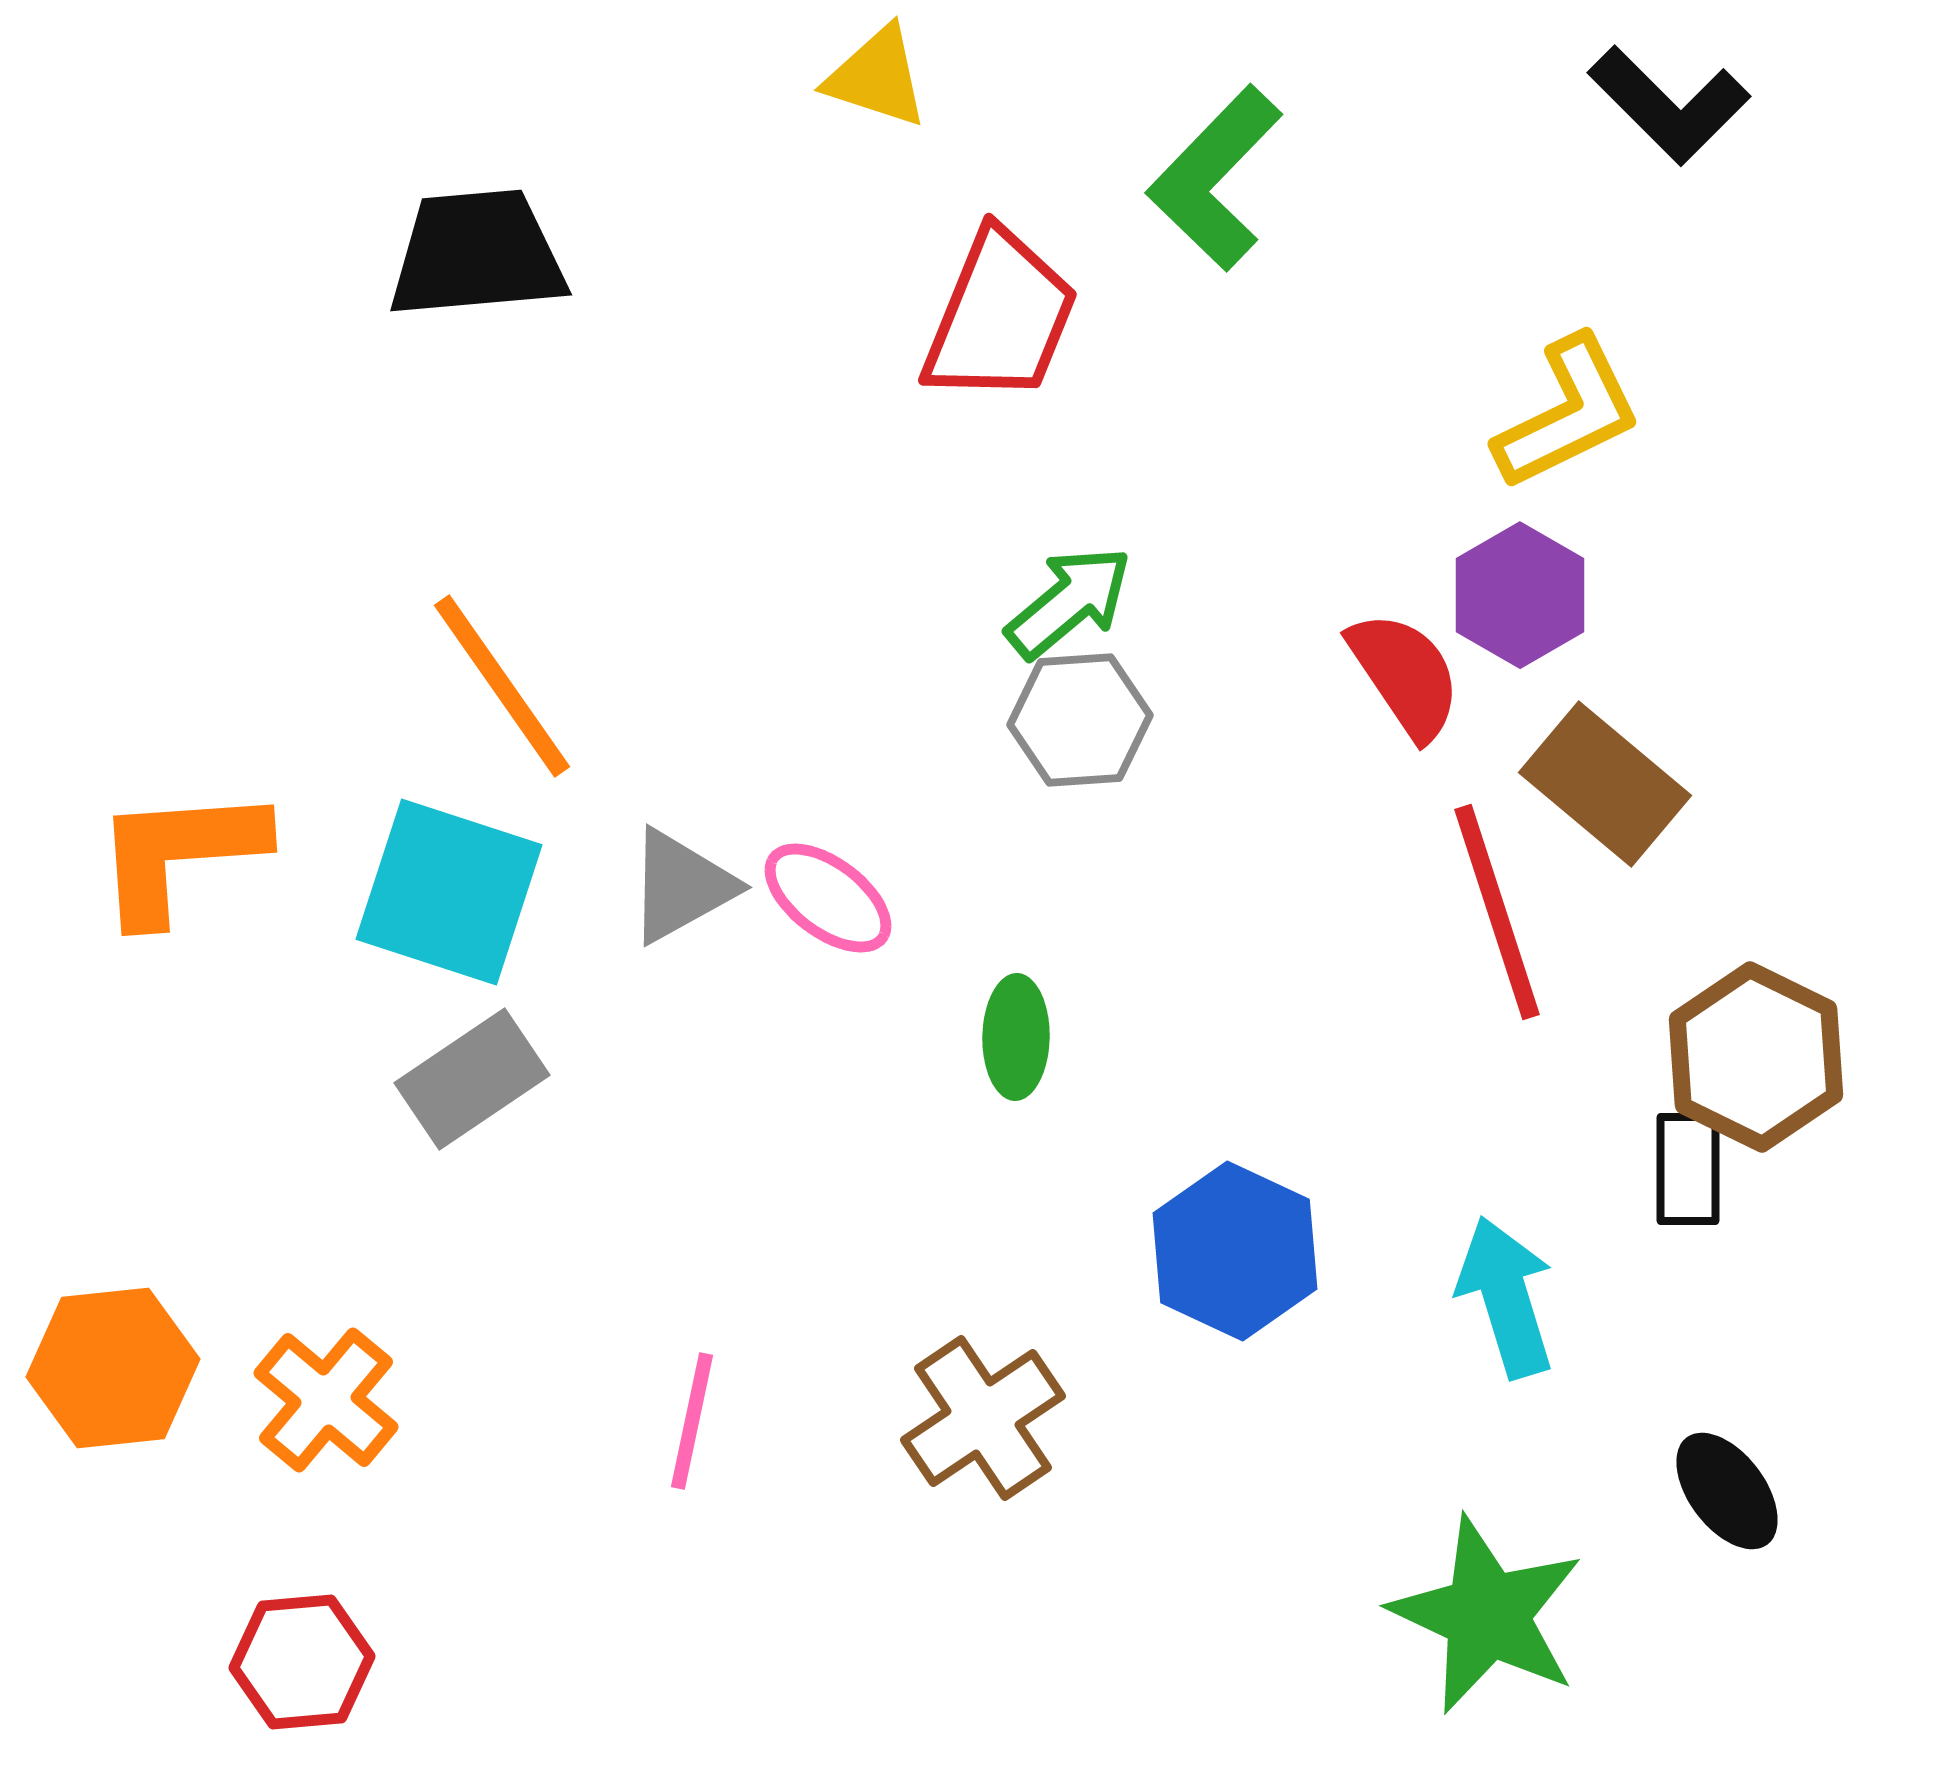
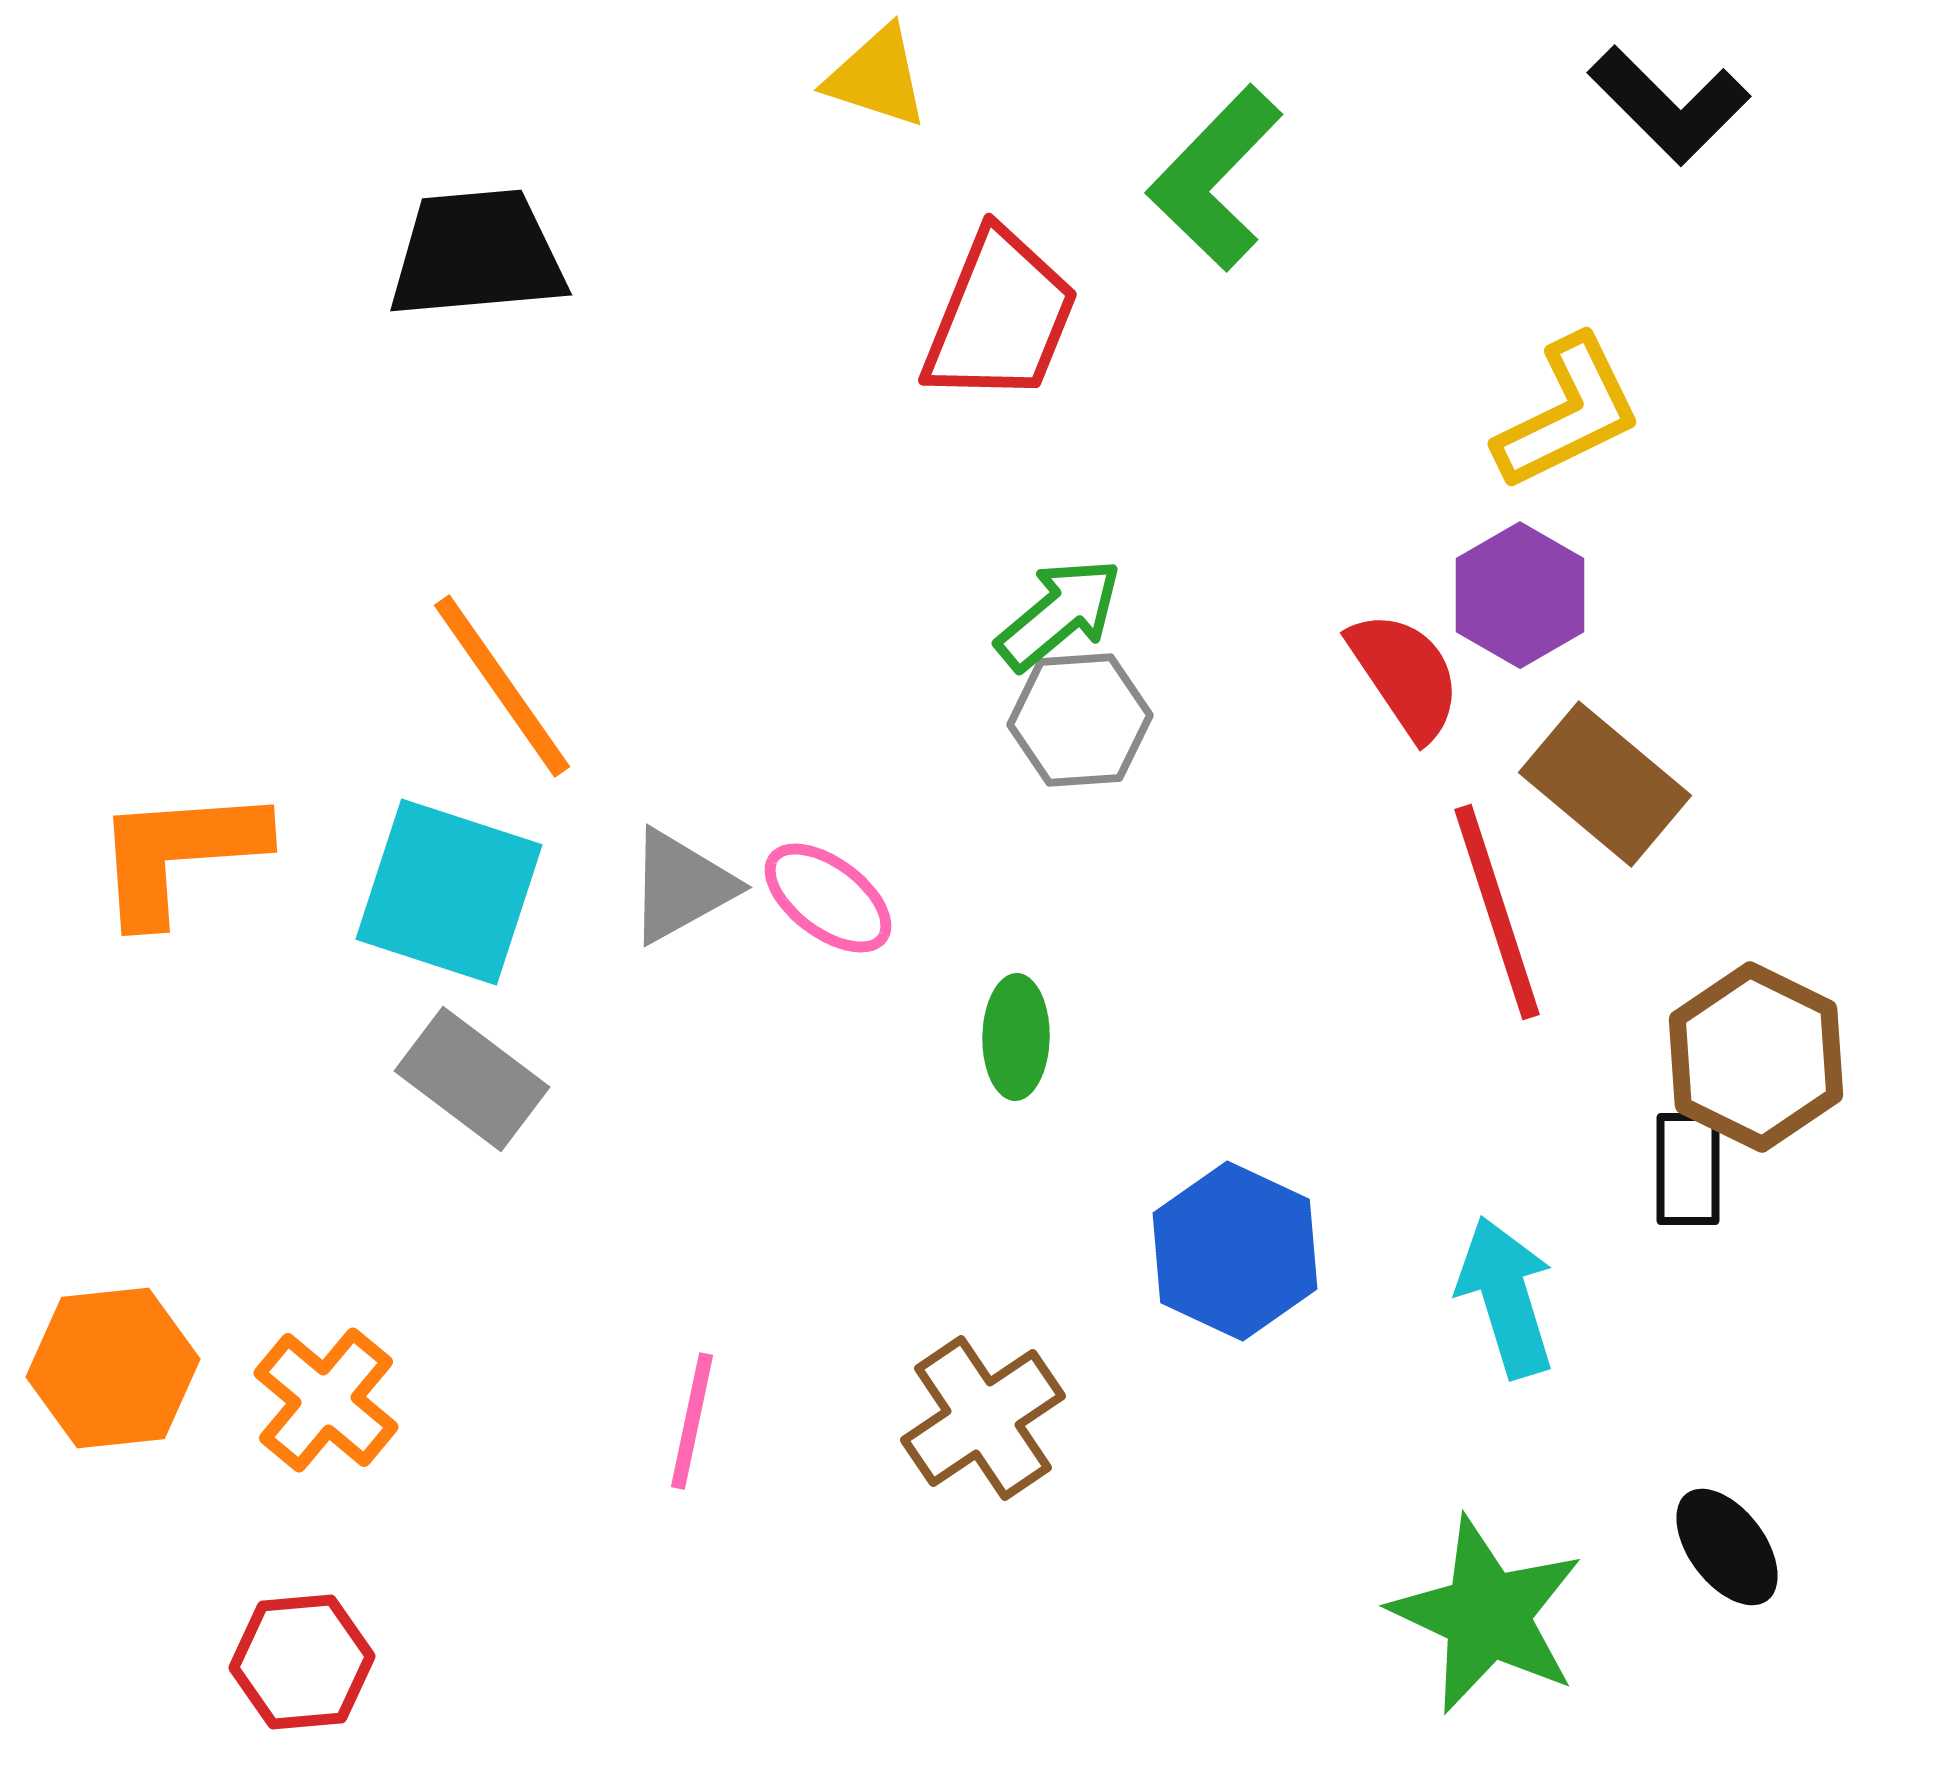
green arrow: moved 10 px left, 12 px down
gray rectangle: rotated 71 degrees clockwise
black ellipse: moved 56 px down
